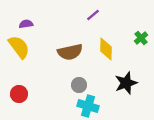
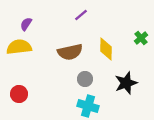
purple line: moved 12 px left
purple semicircle: rotated 48 degrees counterclockwise
yellow semicircle: rotated 60 degrees counterclockwise
gray circle: moved 6 px right, 6 px up
